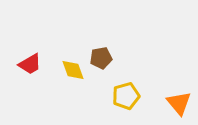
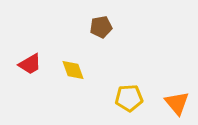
brown pentagon: moved 31 px up
yellow pentagon: moved 3 px right, 2 px down; rotated 12 degrees clockwise
orange triangle: moved 2 px left
